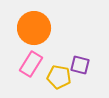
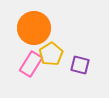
yellow pentagon: moved 8 px left, 23 px up; rotated 30 degrees clockwise
